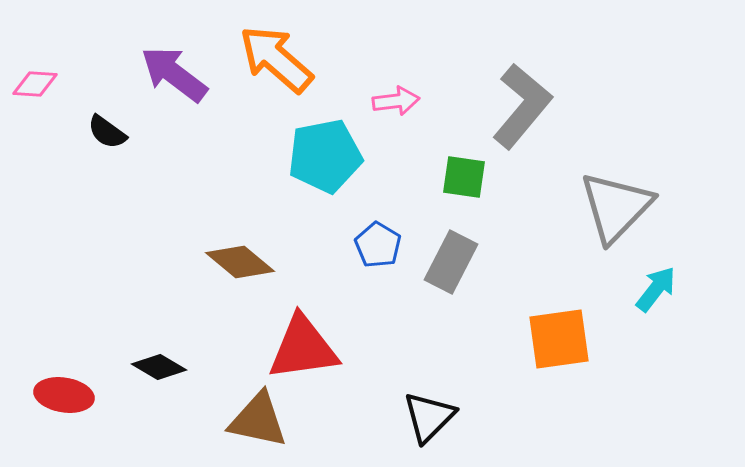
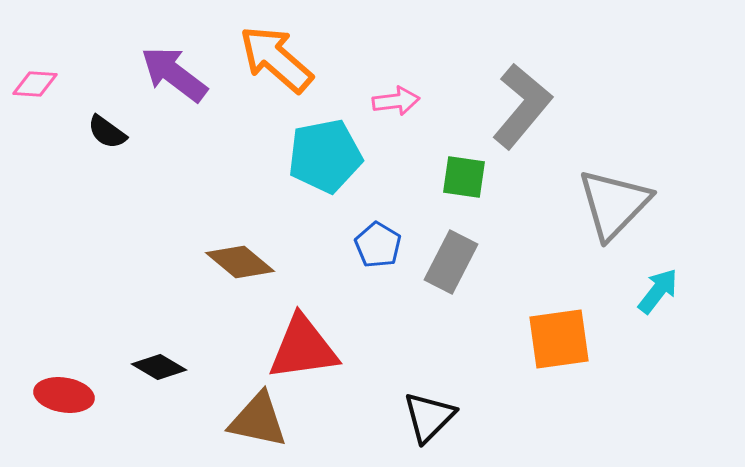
gray triangle: moved 2 px left, 3 px up
cyan arrow: moved 2 px right, 2 px down
